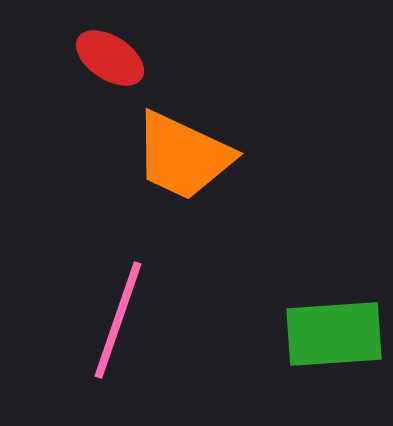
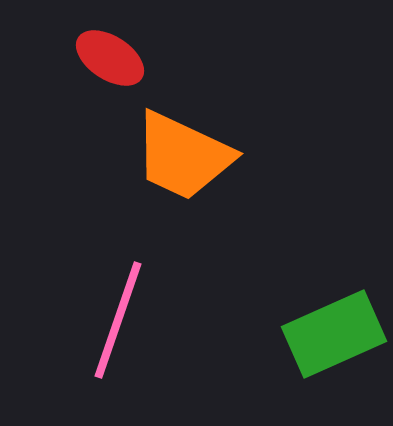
green rectangle: rotated 20 degrees counterclockwise
